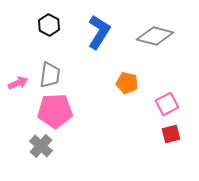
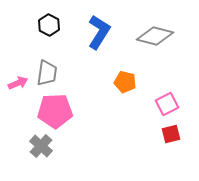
gray trapezoid: moved 3 px left, 2 px up
orange pentagon: moved 2 px left, 1 px up
